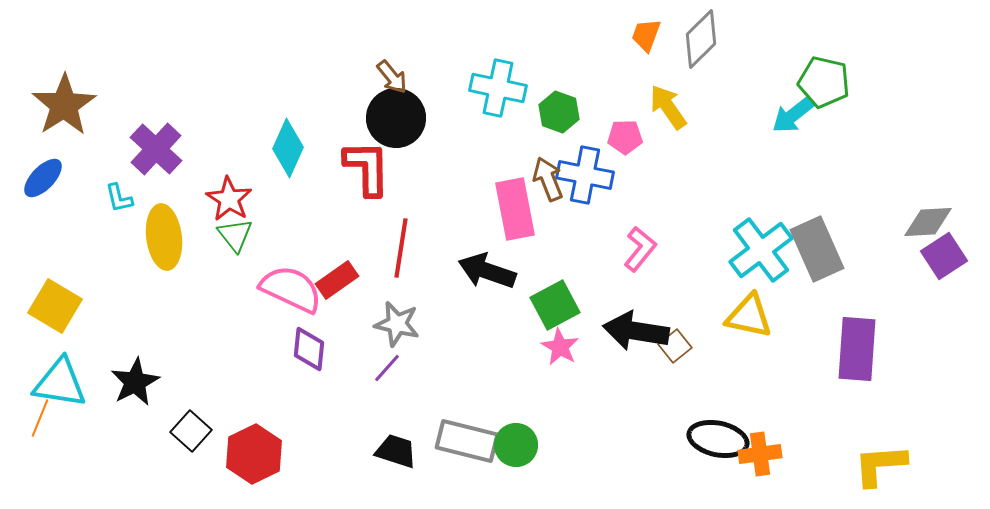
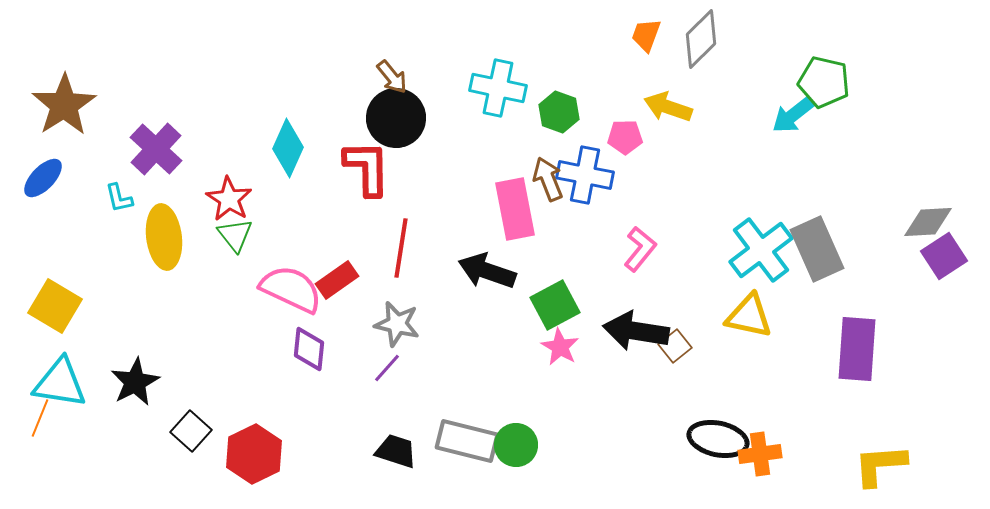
yellow arrow at (668, 107): rotated 36 degrees counterclockwise
